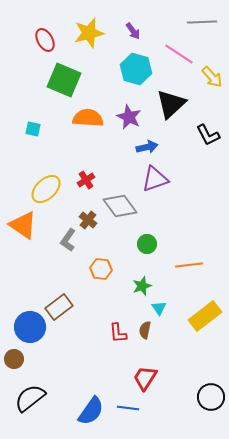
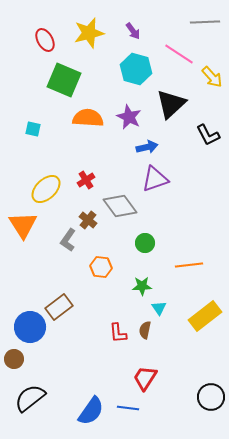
gray line: moved 3 px right
orange triangle: rotated 24 degrees clockwise
green circle: moved 2 px left, 1 px up
orange hexagon: moved 2 px up
green star: rotated 18 degrees clockwise
